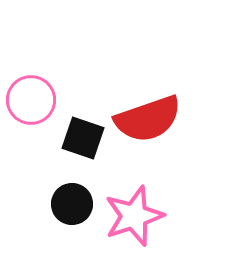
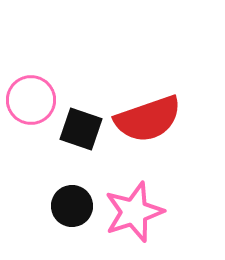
black square: moved 2 px left, 9 px up
black circle: moved 2 px down
pink star: moved 4 px up
